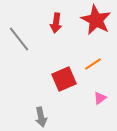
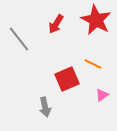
red arrow: moved 1 px down; rotated 24 degrees clockwise
orange line: rotated 60 degrees clockwise
red square: moved 3 px right
pink triangle: moved 2 px right, 3 px up
gray arrow: moved 4 px right, 10 px up
